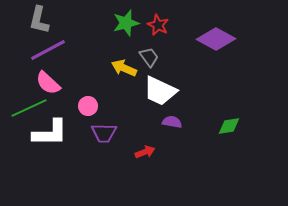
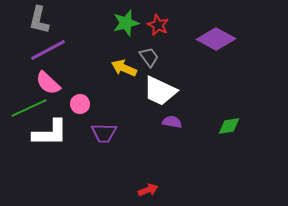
pink circle: moved 8 px left, 2 px up
red arrow: moved 3 px right, 38 px down
